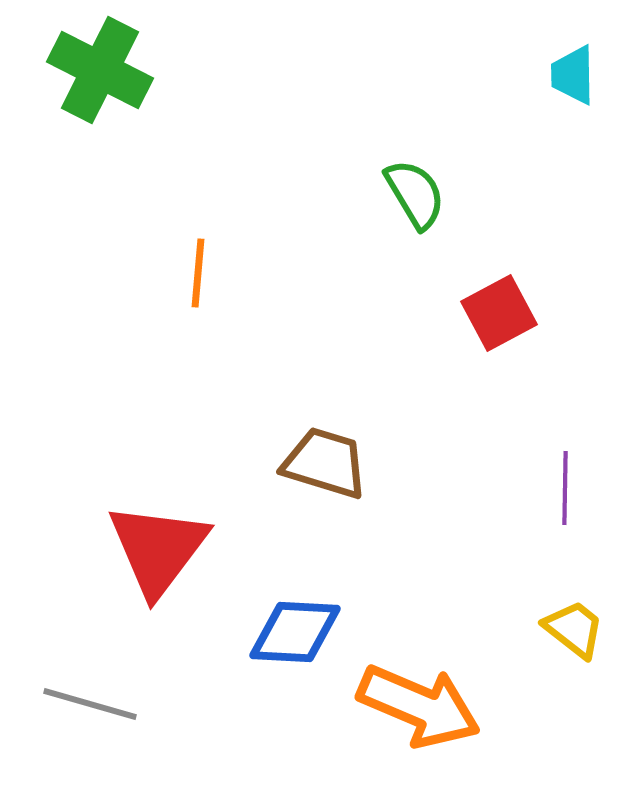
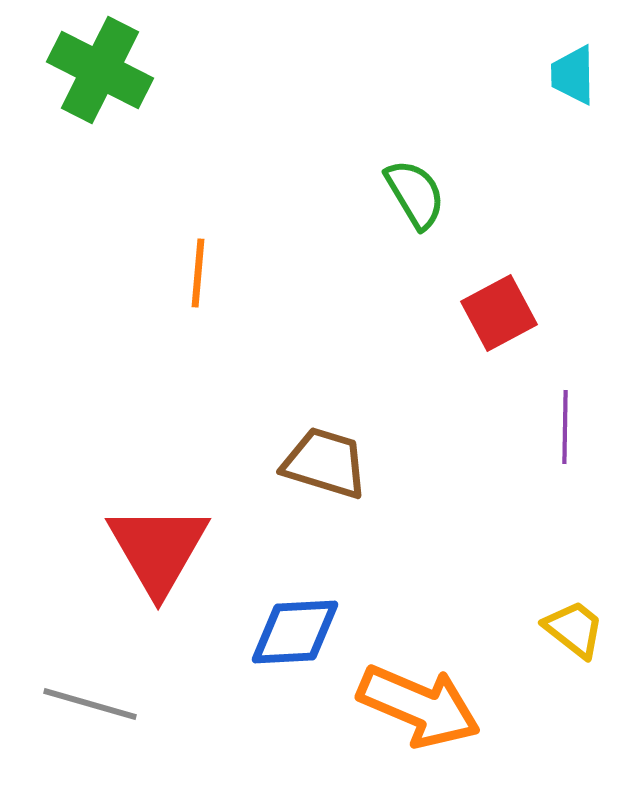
purple line: moved 61 px up
red triangle: rotated 7 degrees counterclockwise
blue diamond: rotated 6 degrees counterclockwise
